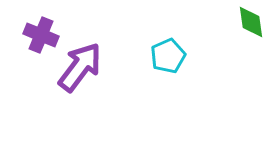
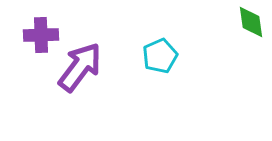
purple cross: rotated 24 degrees counterclockwise
cyan pentagon: moved 8 px left
